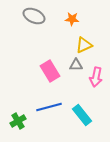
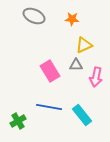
blue line: rotated 25 degrees clockwise
